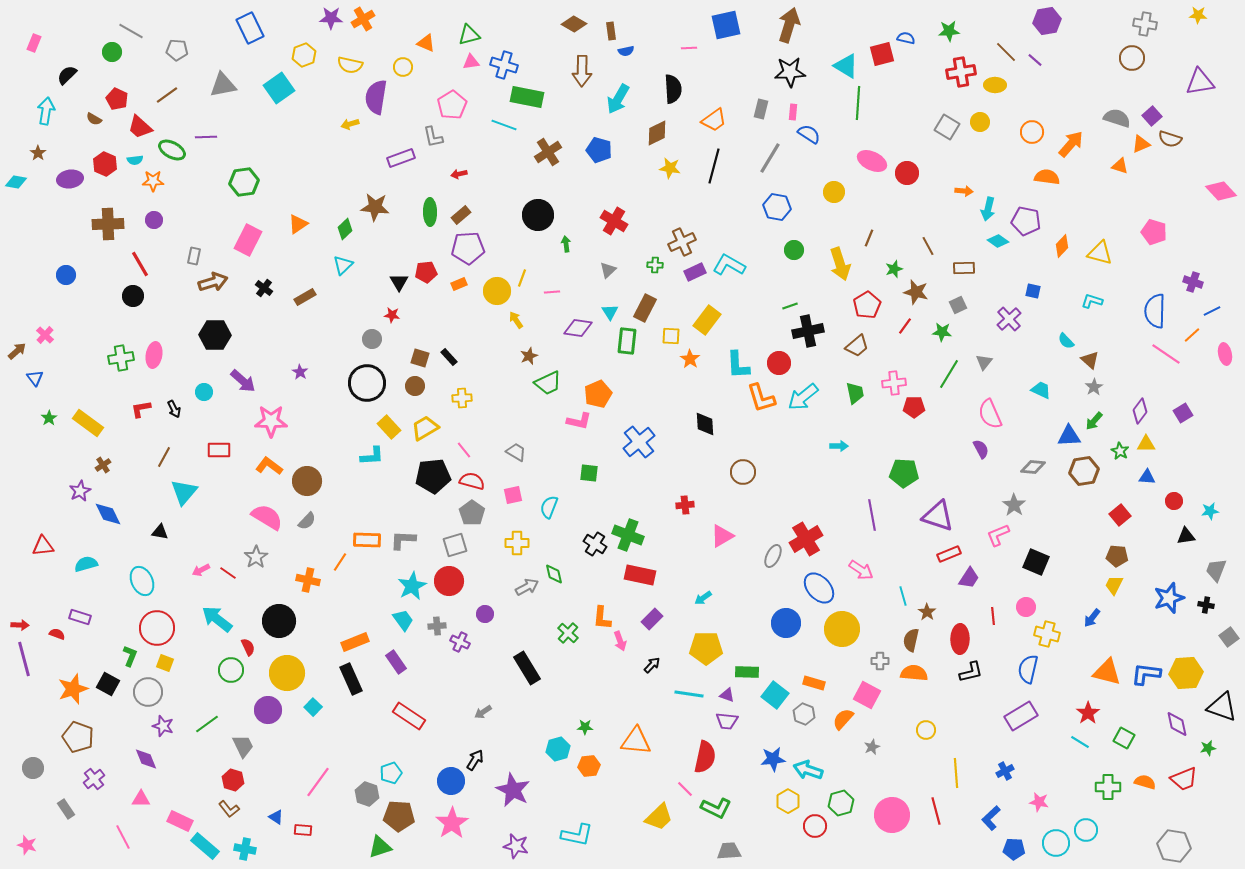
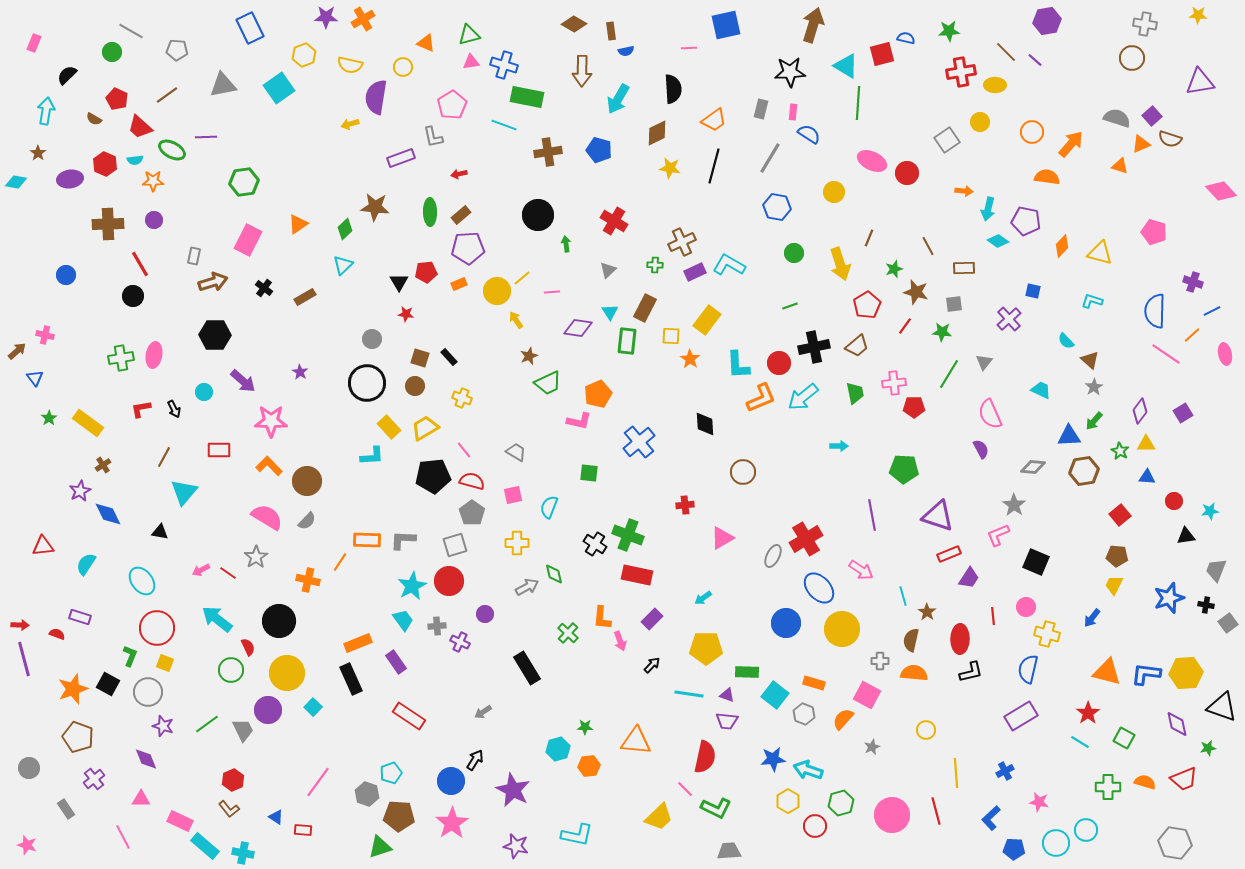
purple star at (331, 18): moved 5 px left, 1 px up
brown arrow at (789, 25): moved 24 px right
gray square at (947, 127): moved 13 px down; rotated 25 degrees clockwise
brown cross at (548, 152): rotated 24 degrees clockwise
green circle at (794, 250): moved 3 px down
yellow line at (522, 278): rotated 30 degrees clockwise
gray square at (958, 305): moved 4 px left, 1 px up; rotated 18 degrees clockwise
red star at (392, 315): moved 14 px right, 1 px up
black cross at (808, 331): moved 6 px right, 16 px down
pink cross at (45, 335): rotated 30 degrees counterclockwise
yellow cross at (462, 398): rotated 24 degrees clockwise
orange L-shape at (761, 398): rotated 96 degrees counterclockwise
orange L-shape at (269, 466): rotated 8 degrees clockwise
green pentagon at (904, 473): moved 4 px up
pink triangle at (722, 536): moved 2 px down
cyan semicircle at (86, 564): rotated 40 degrees counterclockwise
red rectangle at (640, 575): moved 3 px left
cyan ellipse at (142, 581): rotated 12 degrees counterclockwise
gray square at (1229, 637): moved 1 px left, 14 px up
orange rectangle at (355, 642): moved 3 px right, 1 px down
gray trapezoid at (243, 746): moved 16 px up
gray circle at (33, 768): moved 4 px left
red hexagon at (233, 780): rotated 20 degrees clockwise
gray hexagon at (1174, 846): moved 1 px right, 3 px up
cyan cross at (245, 849): moved 2 px left, 4 px down
